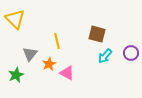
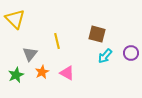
orange star: moved 7 px left, 8 px down
